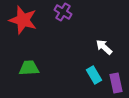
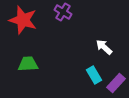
green trapezoid: moved 1 px left, 4 px up
purple rectangle: rotated 54 degrees clockwise
